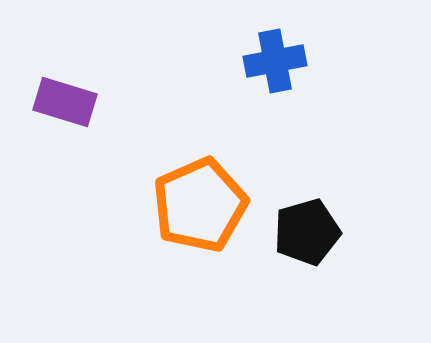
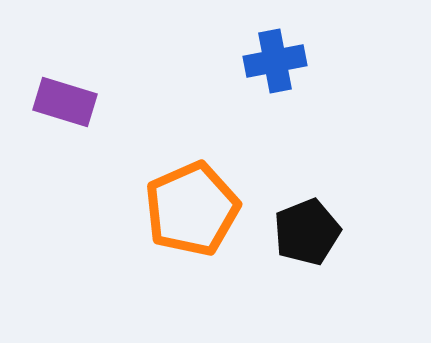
orange pentagon: moved 8 px left, 4 px down
black pentagon: rotated 6 degrees counterclockwise
